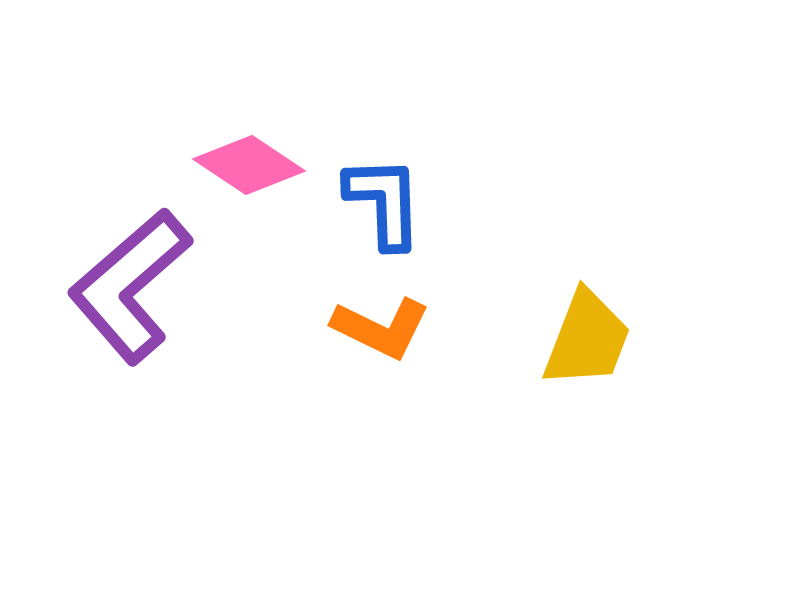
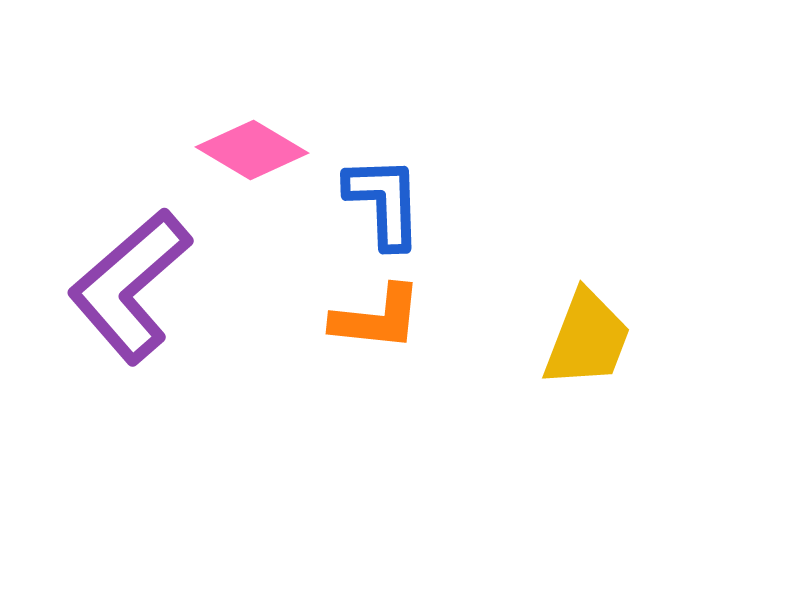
pink diamond: moved 3 px right, 15 px up; rotated 3 degrees counterclockwise
orange L-shape: moved 4 px left, 10 px up; rotated 20 degrees counterclockwise
